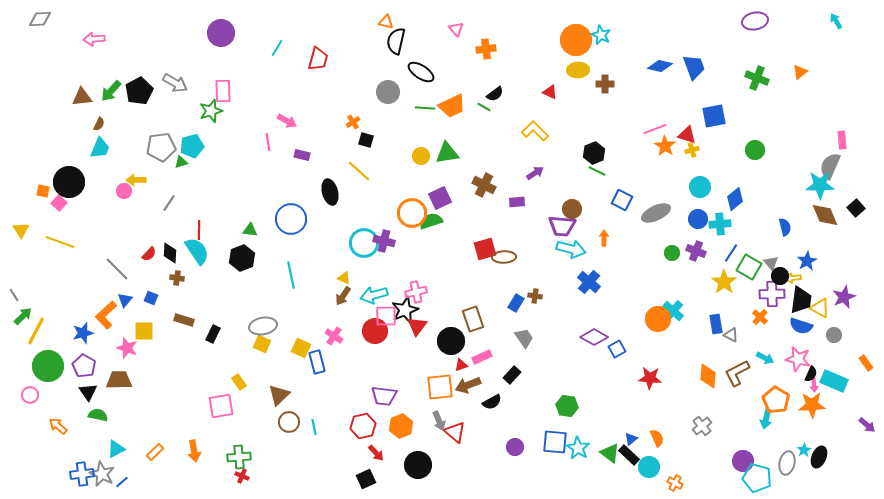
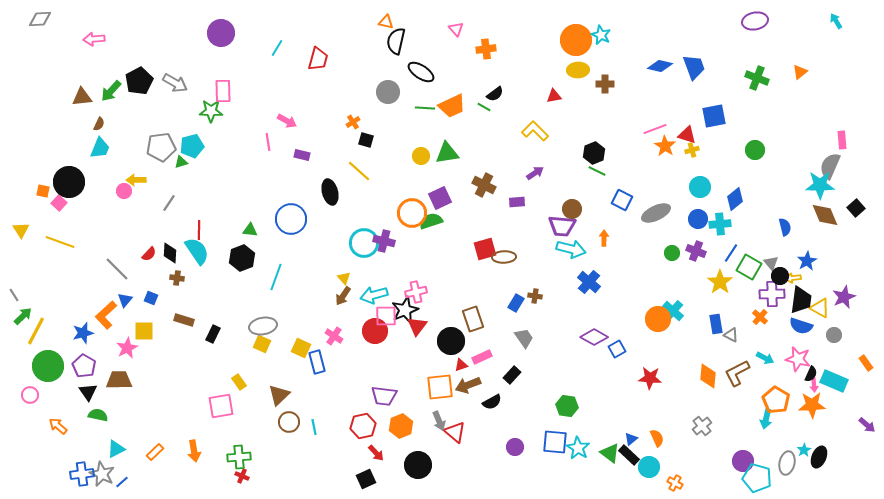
black pentagon at (139, 91): moved 10 px up
red triangle at (550, 92): moved 4 px right, 4 px down; rotated 35 degrees counterclockwise
green star at (211, 111): rotated 20 degrees clockwise
cyan line at (291, 275): moved 15 px left, 2 px down; rotated 32 degrees clockwise
yellow triangle at (344, 278): rotated 24 degrees clockwise
yellow star at (724, 282): moved 4 px left
pink star at (127, 348): rotated 25 degrees clockwise
